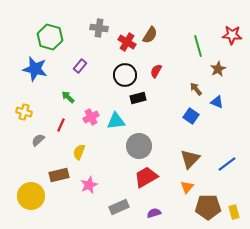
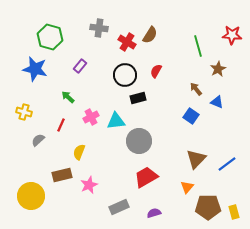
gray circle: moved 5 px up
brown triangle: moved 6 px right
brown rectangle: moved 3 px right
